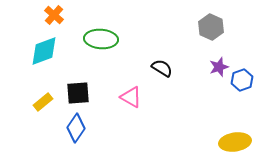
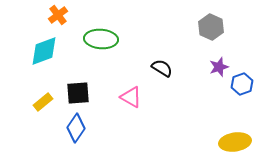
orange cross: moved 4 px right; rotated 12 degrees clockwise
blue hexagon: moved 4 px down
